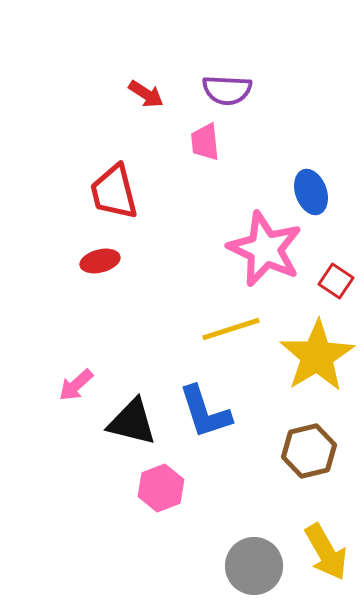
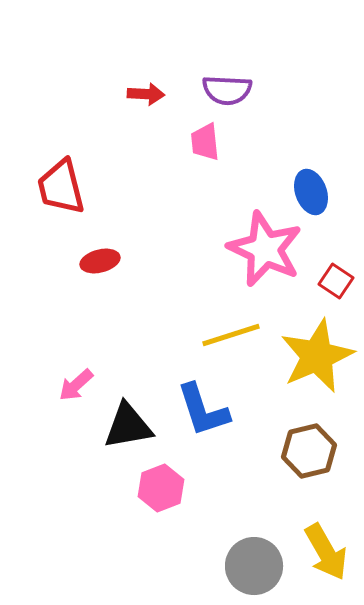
red arrow: rotated 30 degrees counterclockwise
red trapezoid: moved 53 px left, 5 px up
yellow line: moved 6 px down
yellow star: rotated 8 degrees clockwise
blue L-shape: moved 2 px left, 2 px up
black triangle: moved 4 px left, 4 px down; rotated 24 degrees counterclockwise
